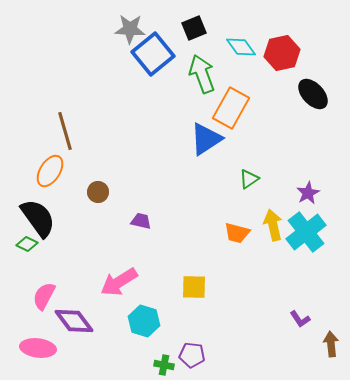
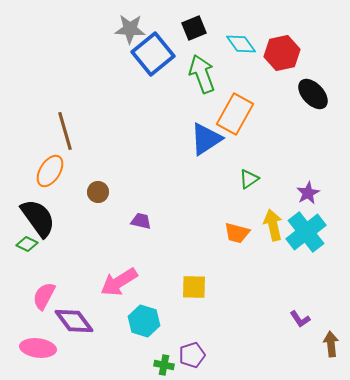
cyan diamond: moved 3 px up
orange rectangle: moved 4 px right, 6 px down
purple pentagon: rotated 25 degrees counterclockwise
